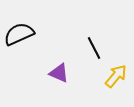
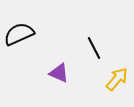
yellow arrow: moved 1 px right, 3 px down
